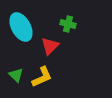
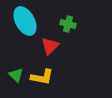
cyan ellipse: moved 4 px right, 6 px up
yellow L-shape: rotated 35 degrees clockwise
